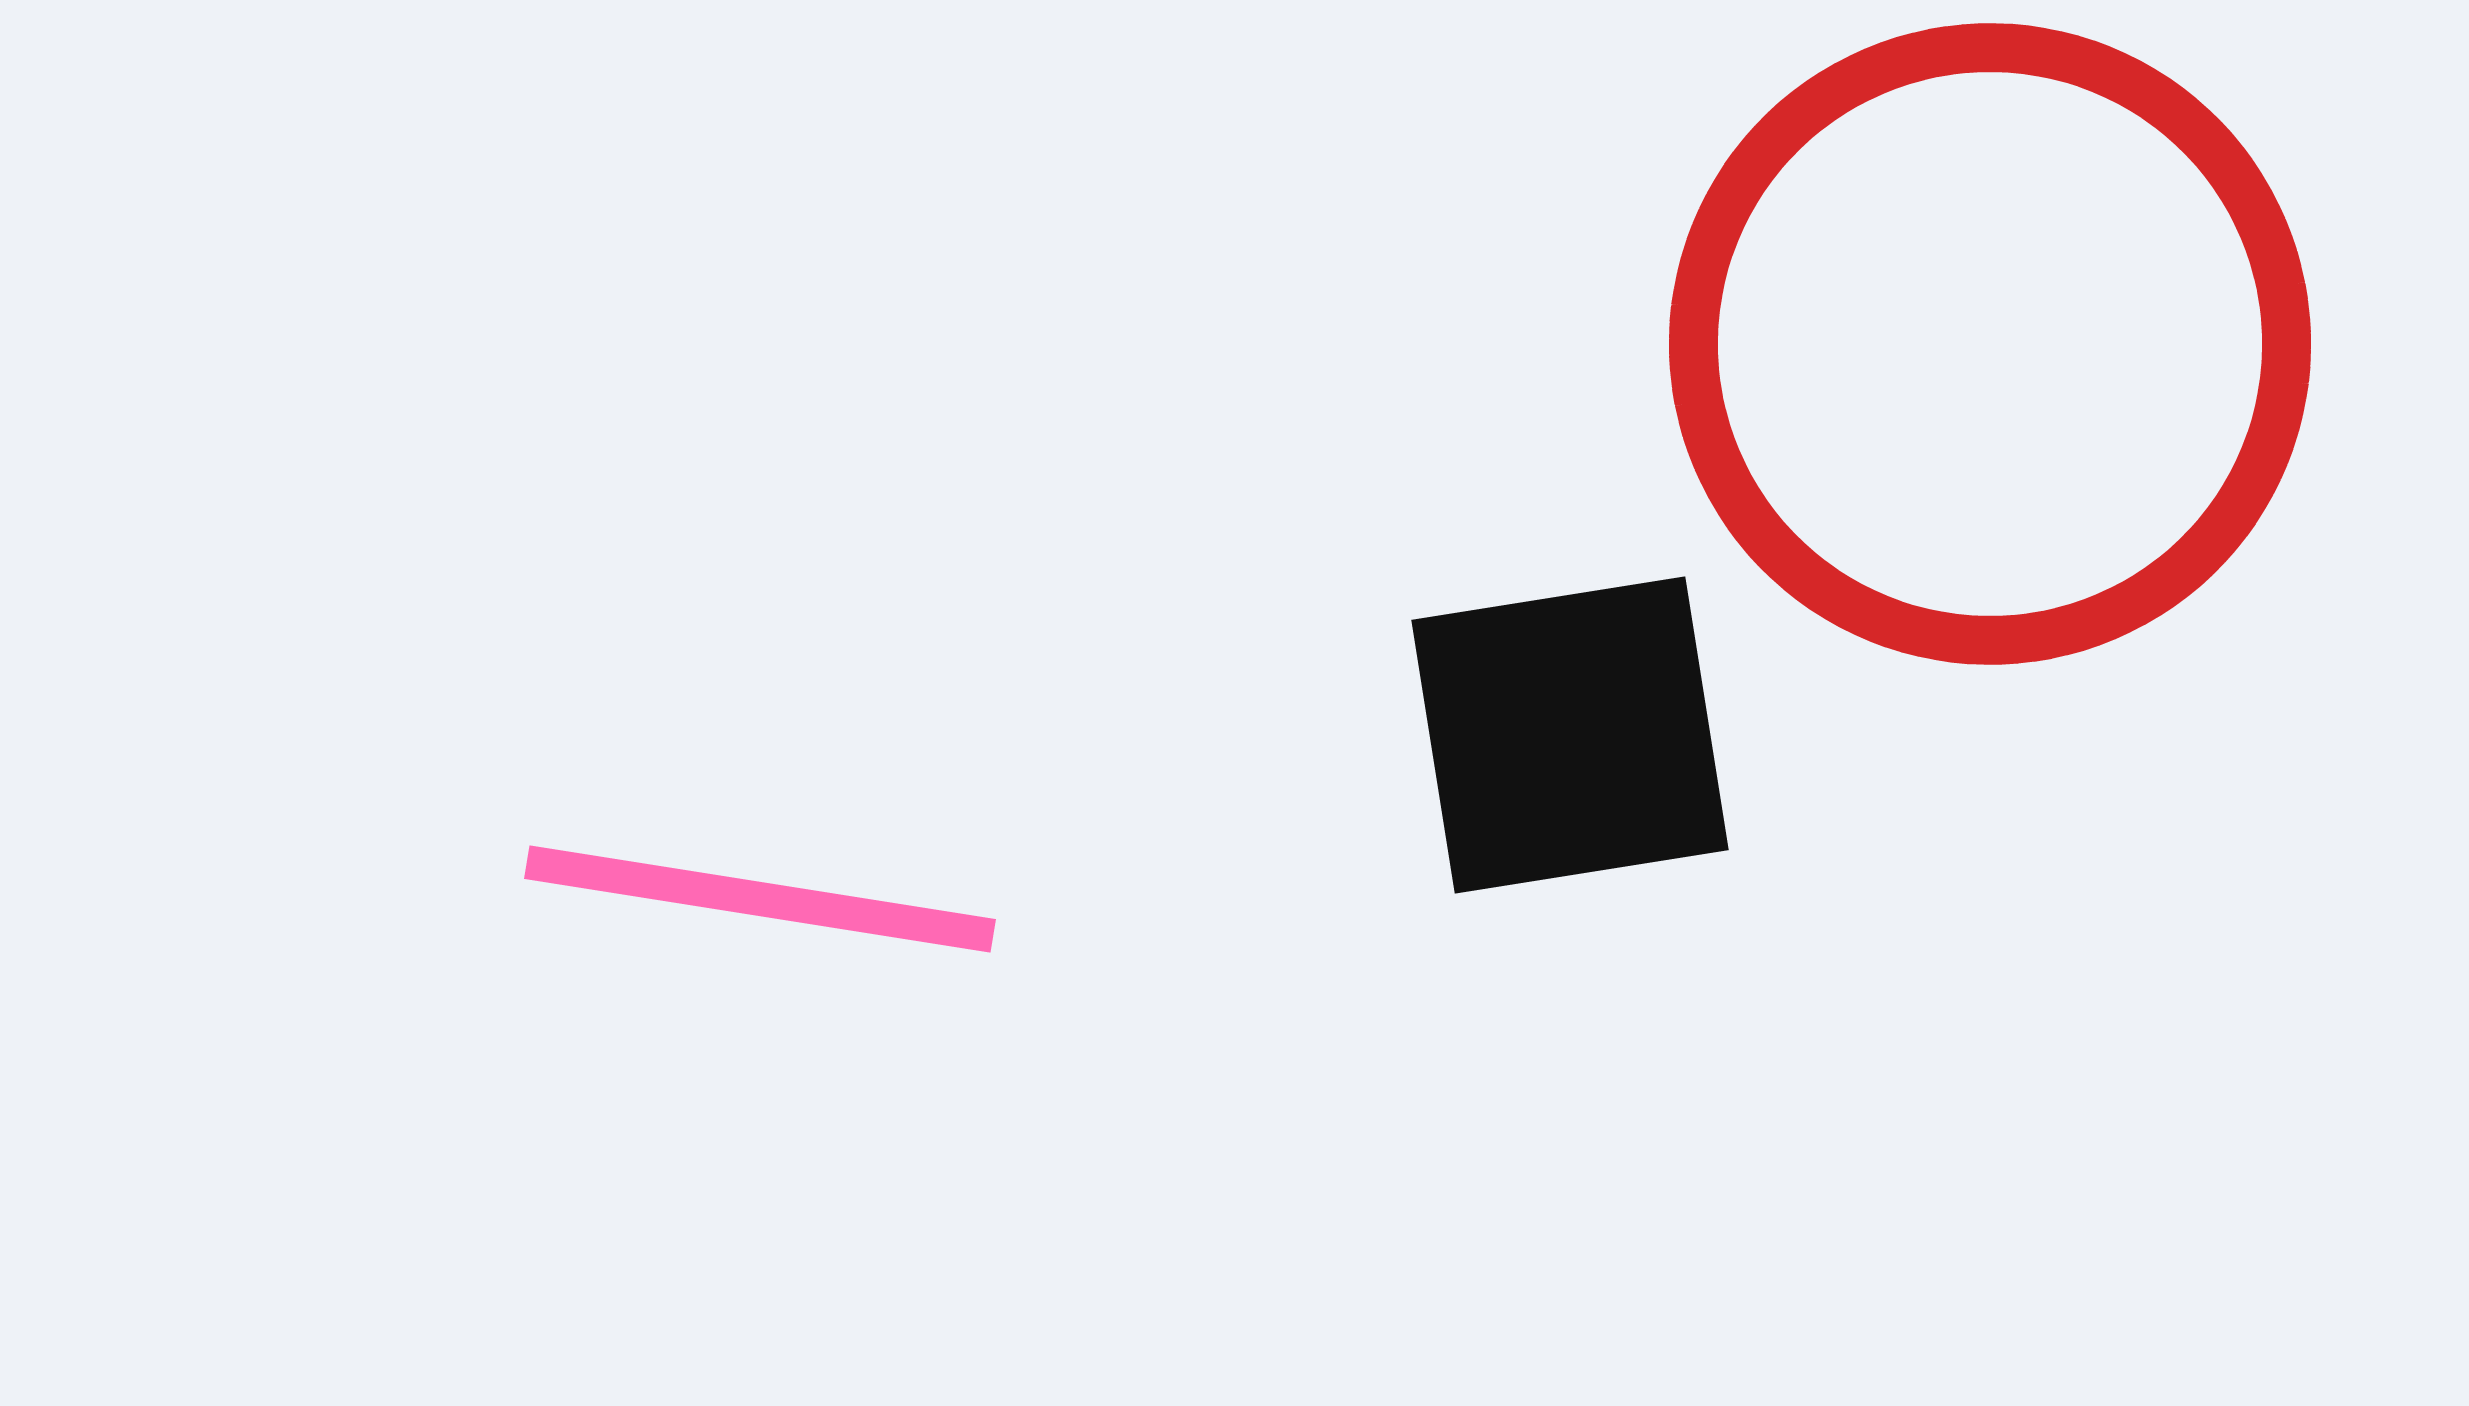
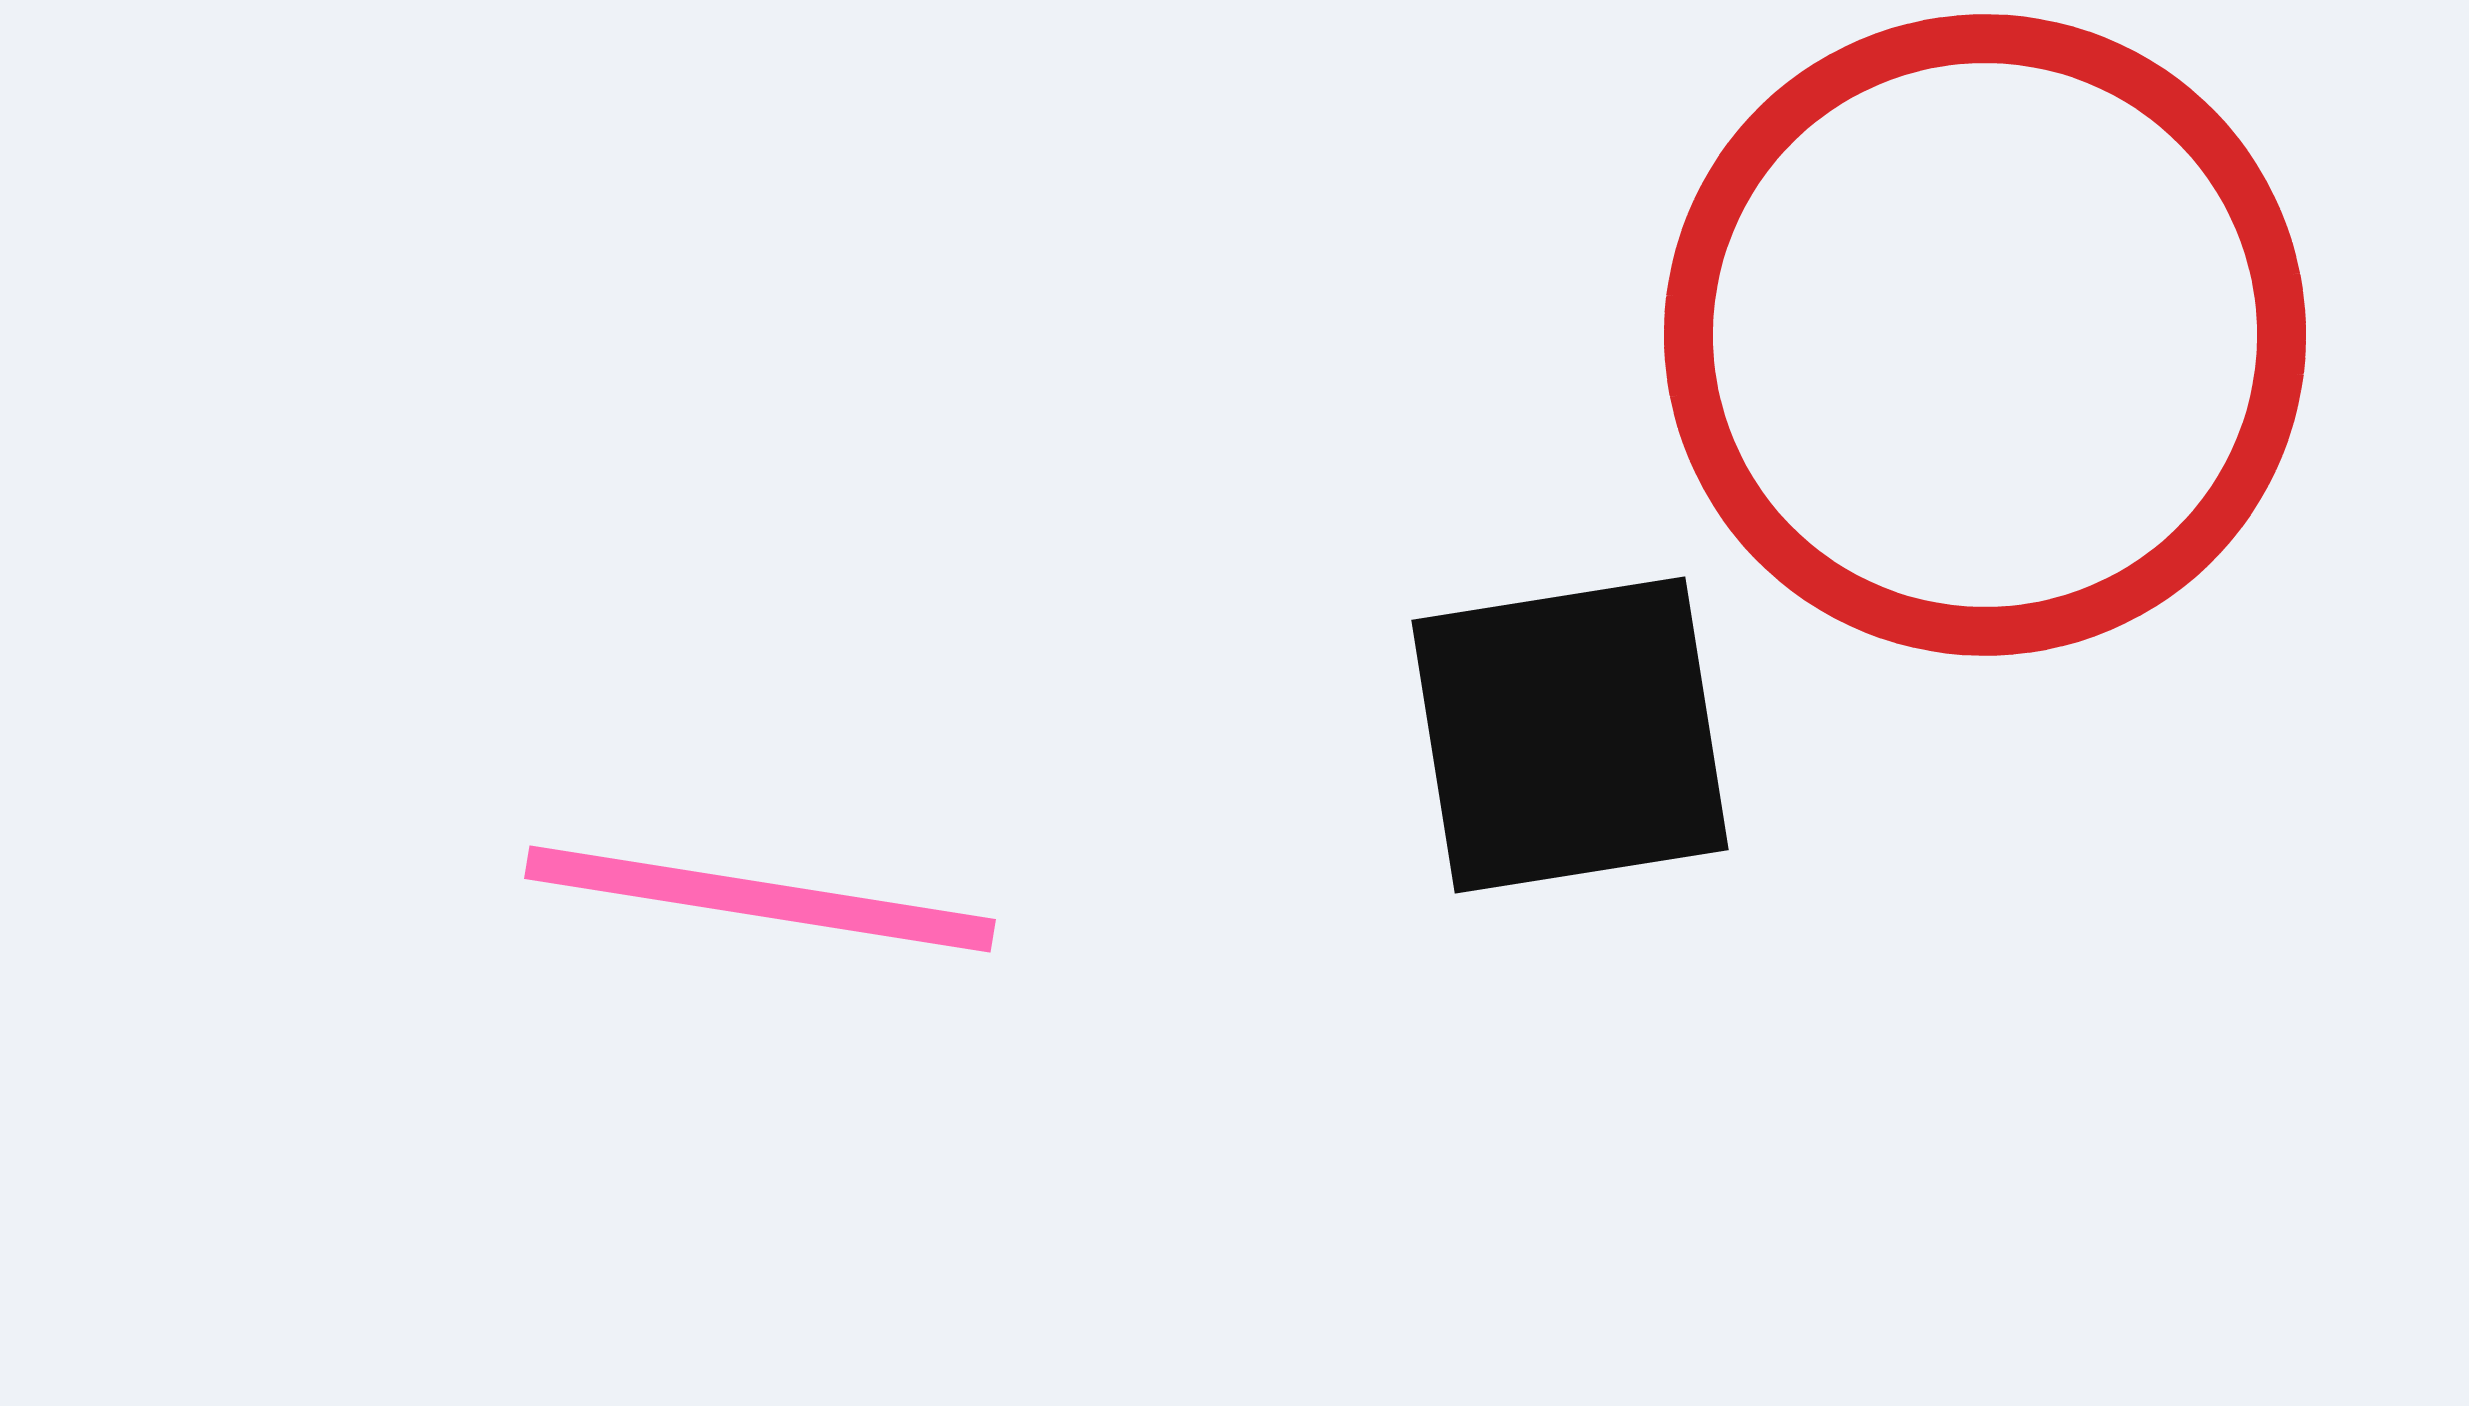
red circle: moved 5 px left, 9 px up
